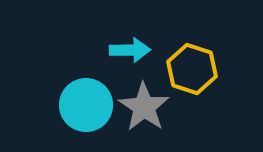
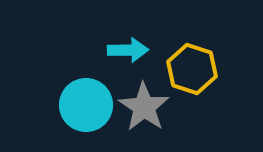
cyan arrow: moved 2 px left
